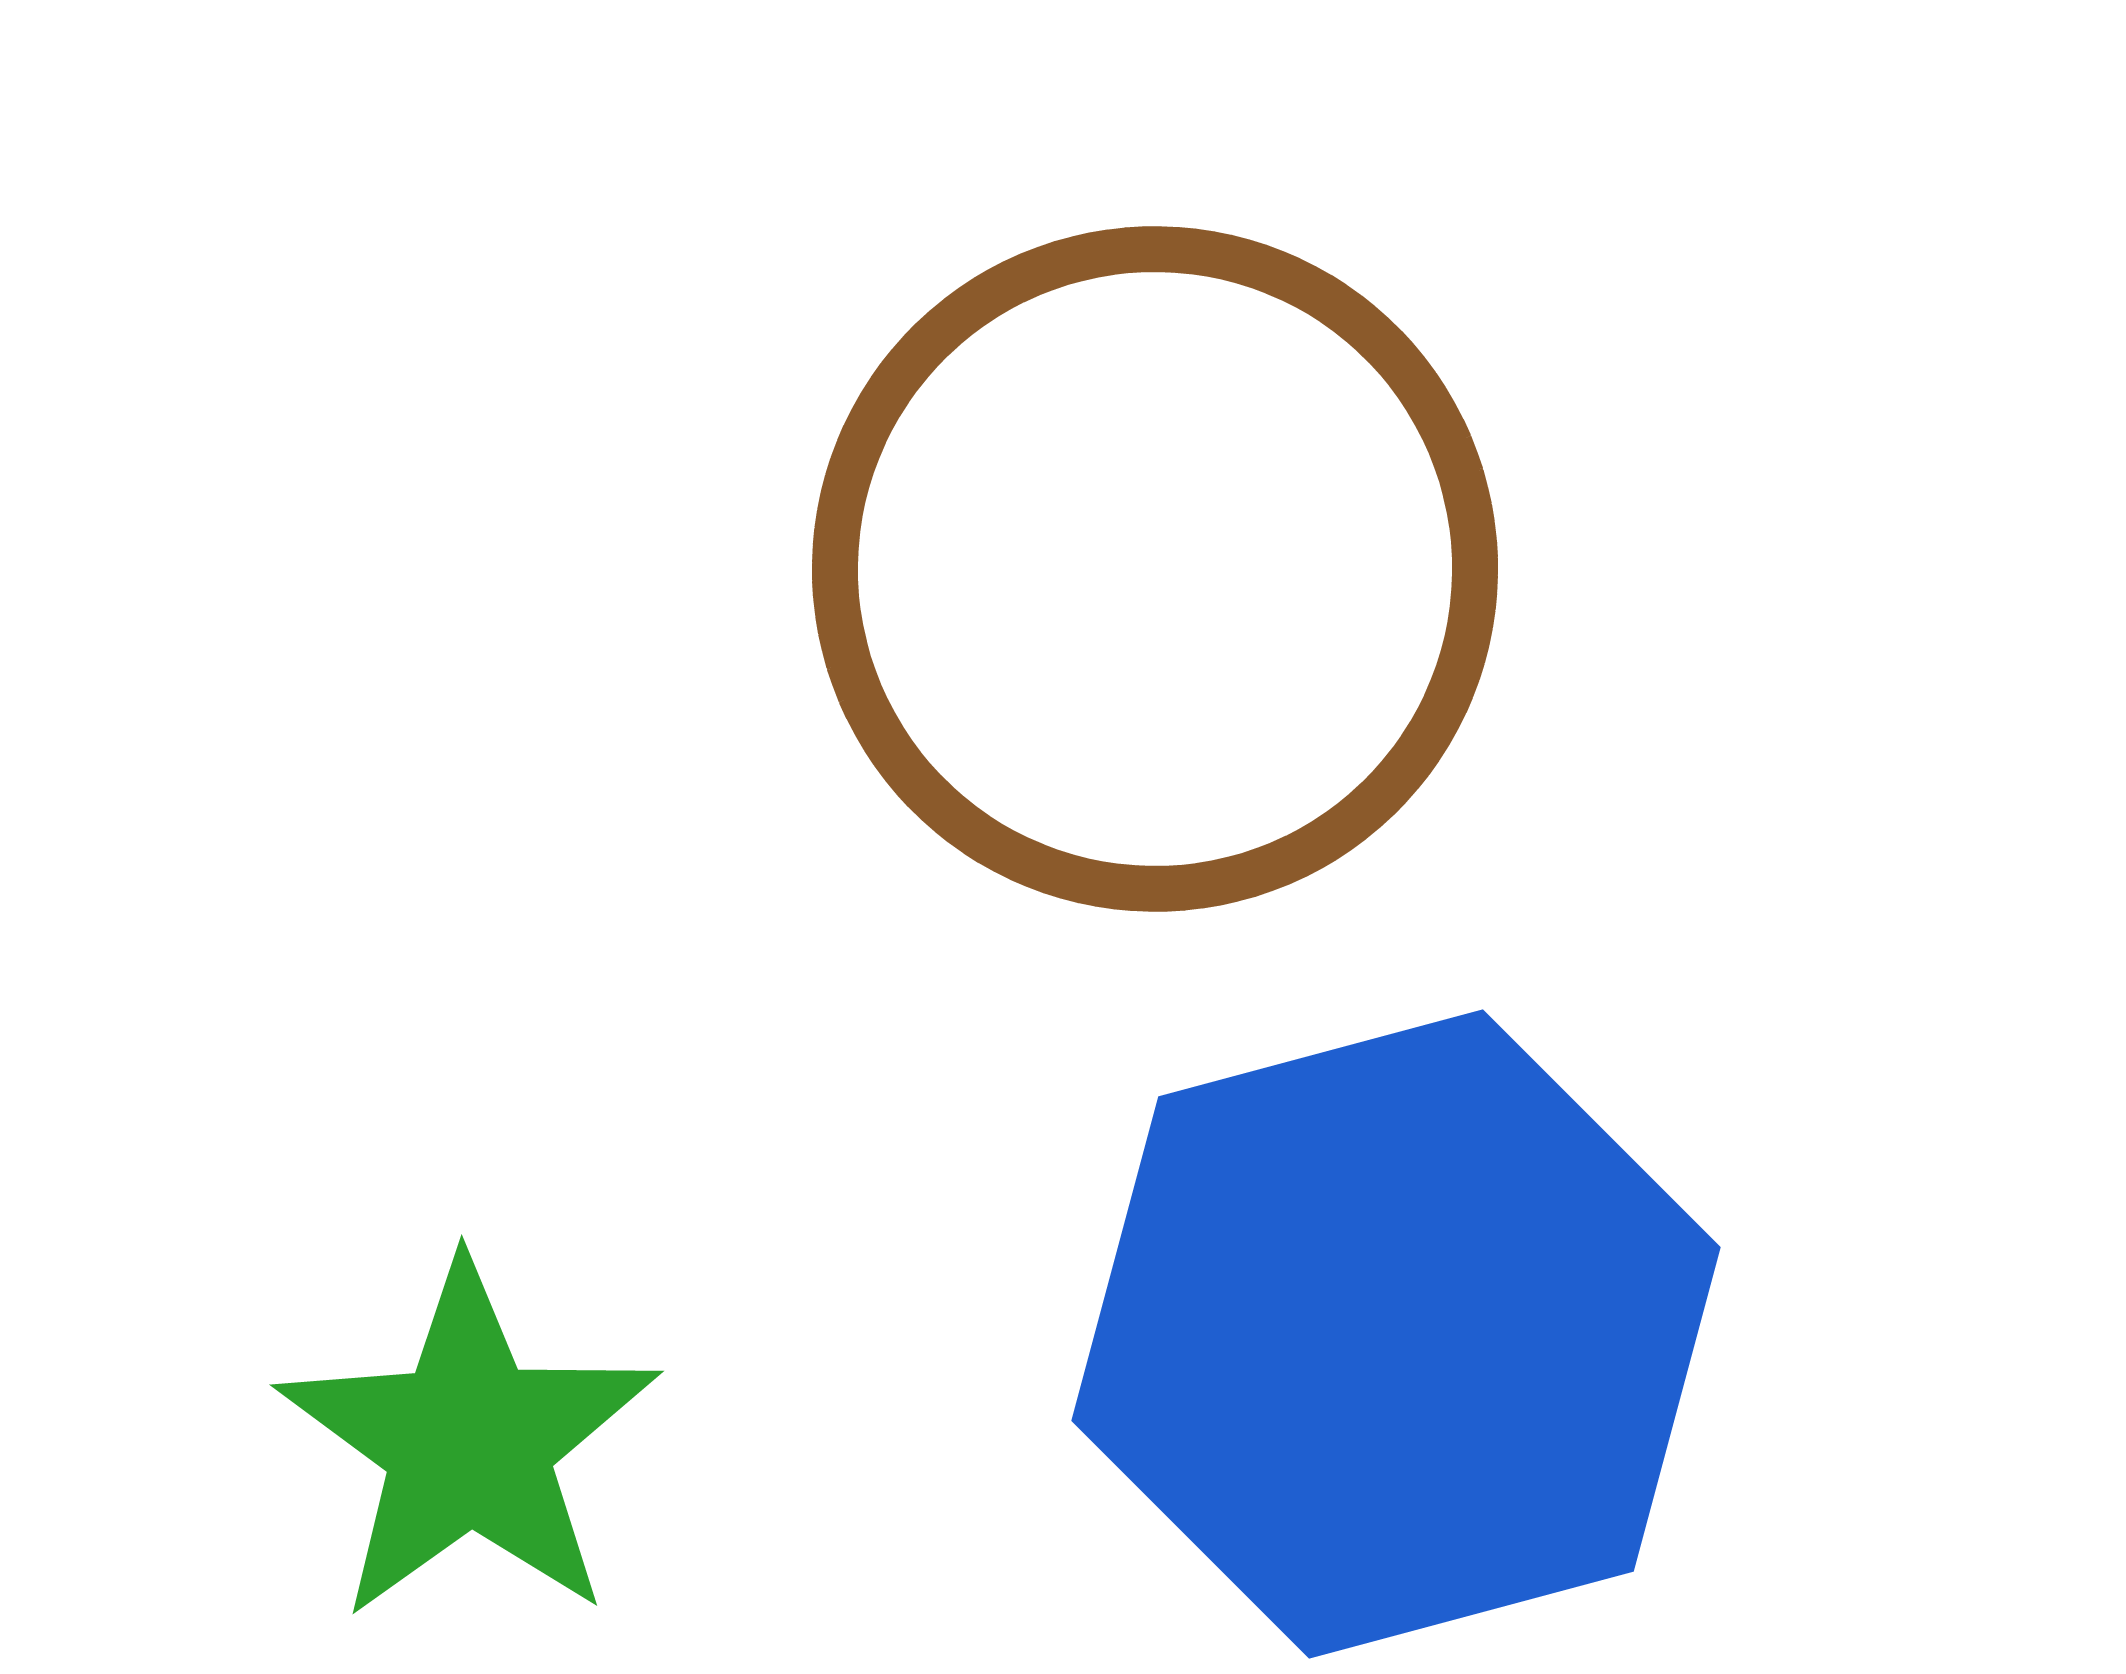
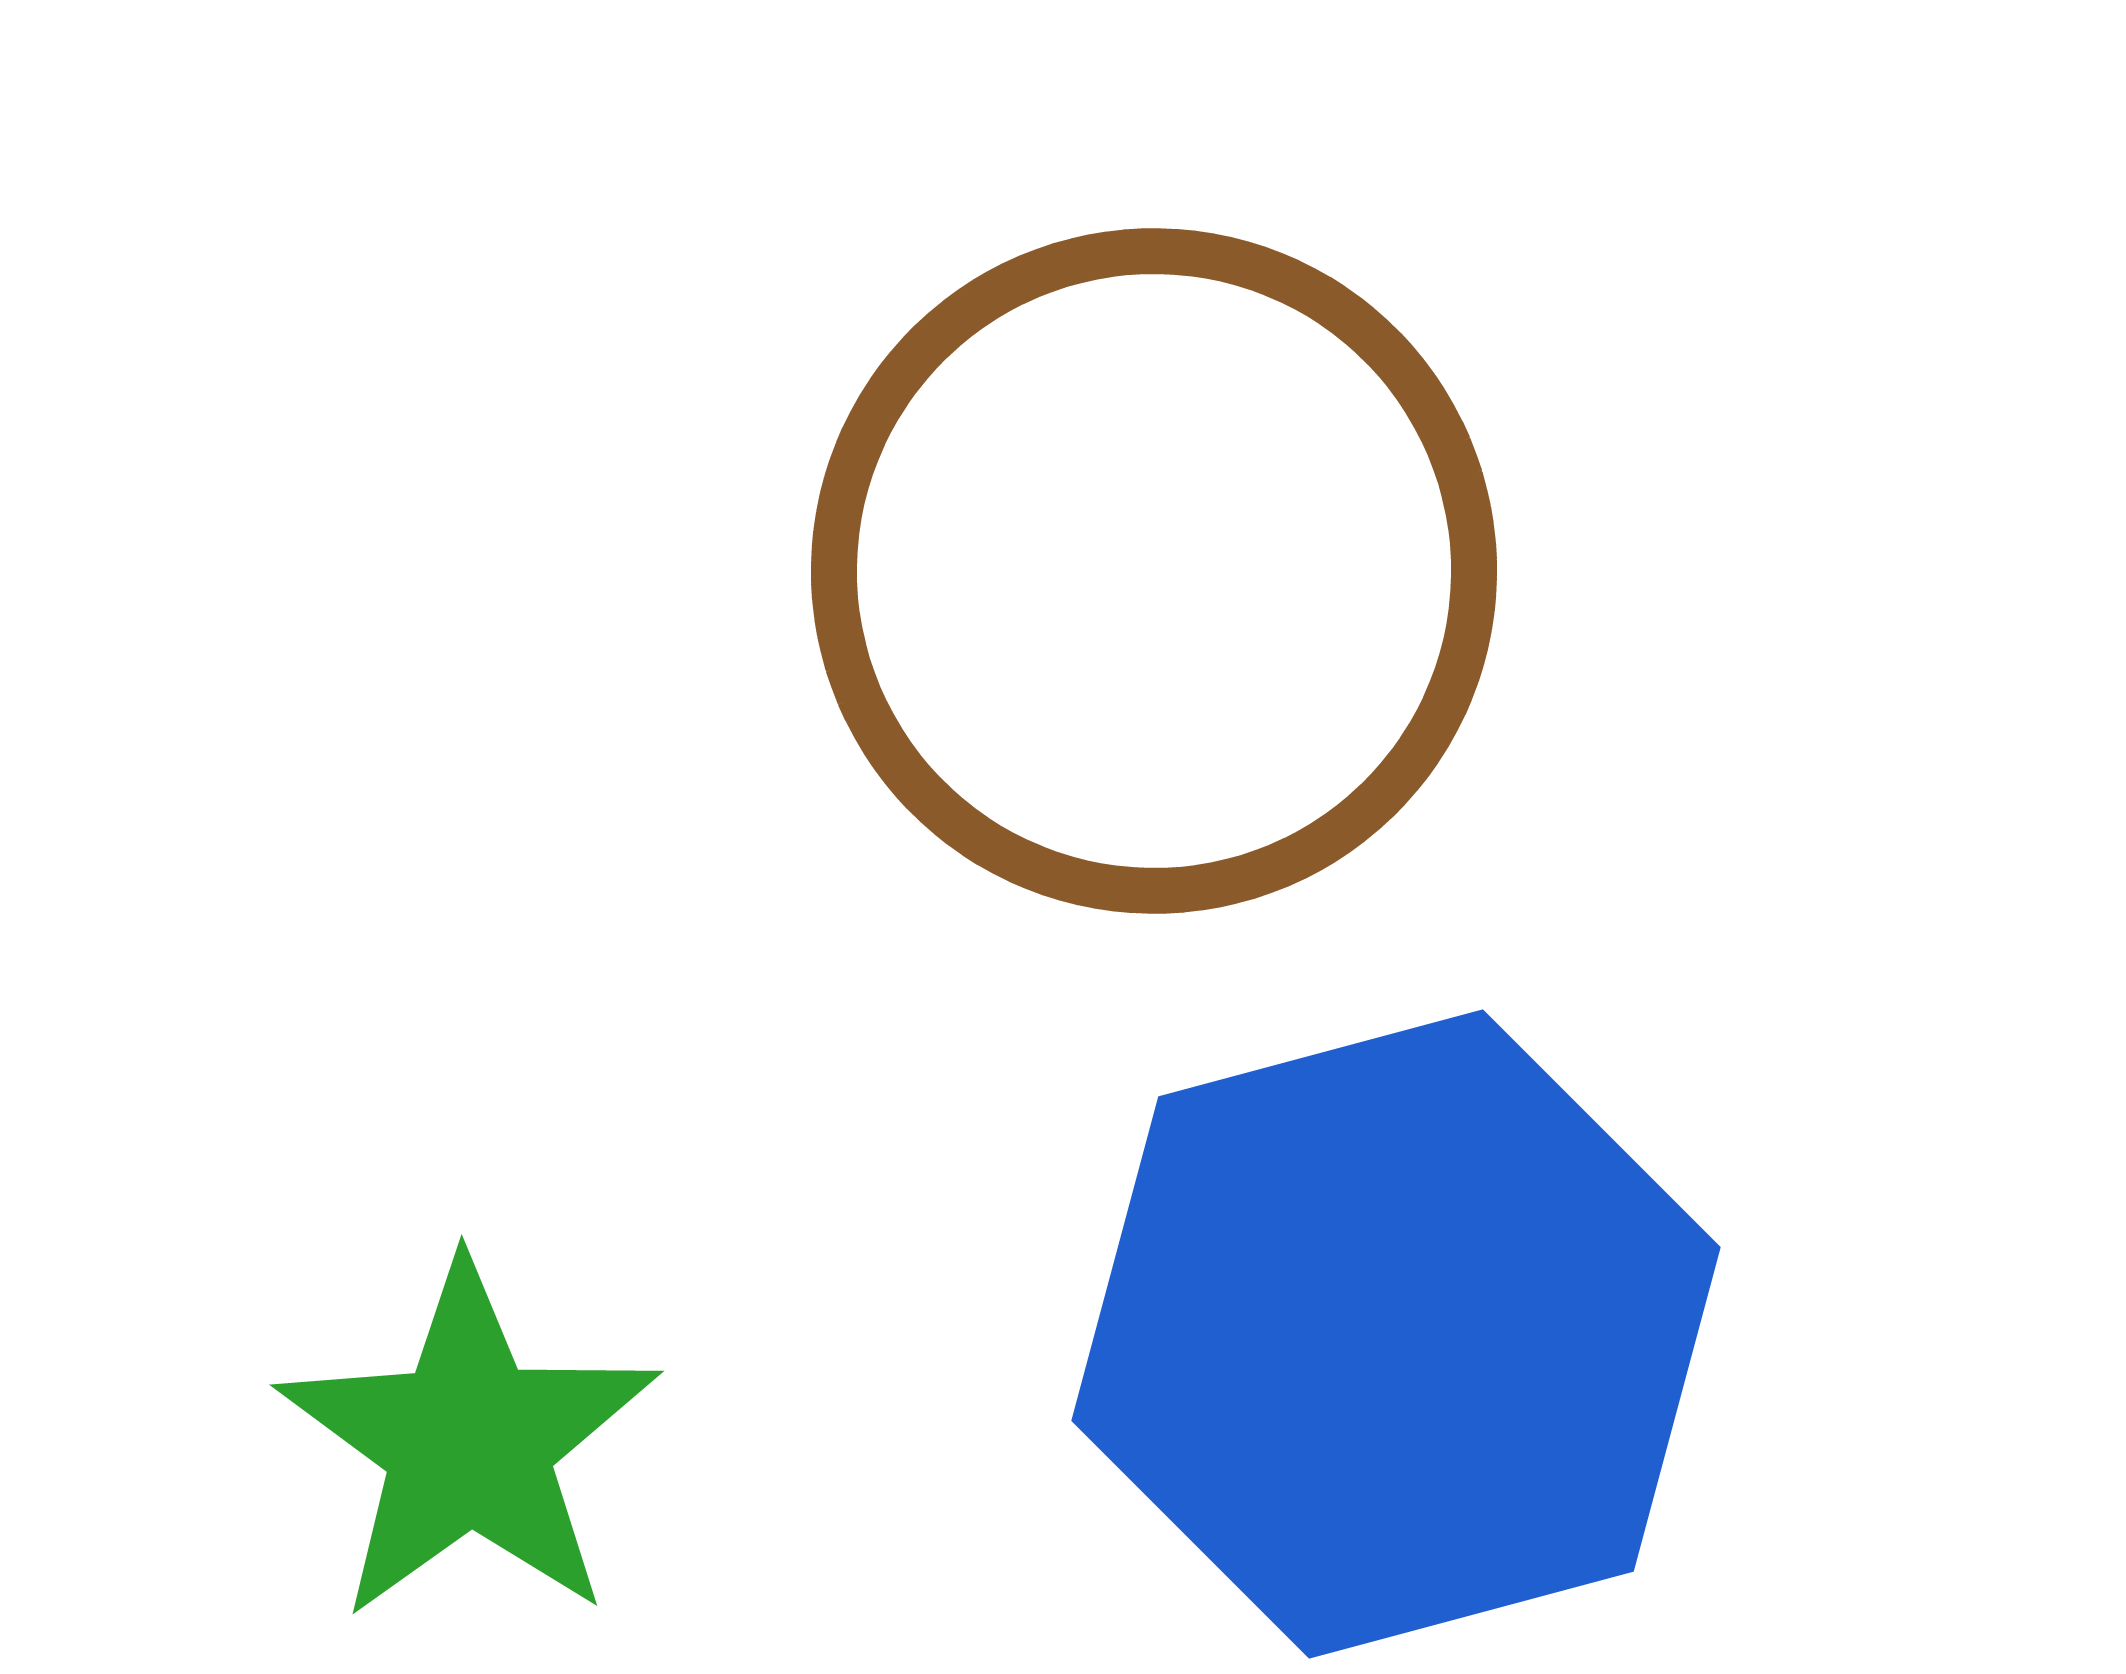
brown circle: moved 1 px left, 2 px down
